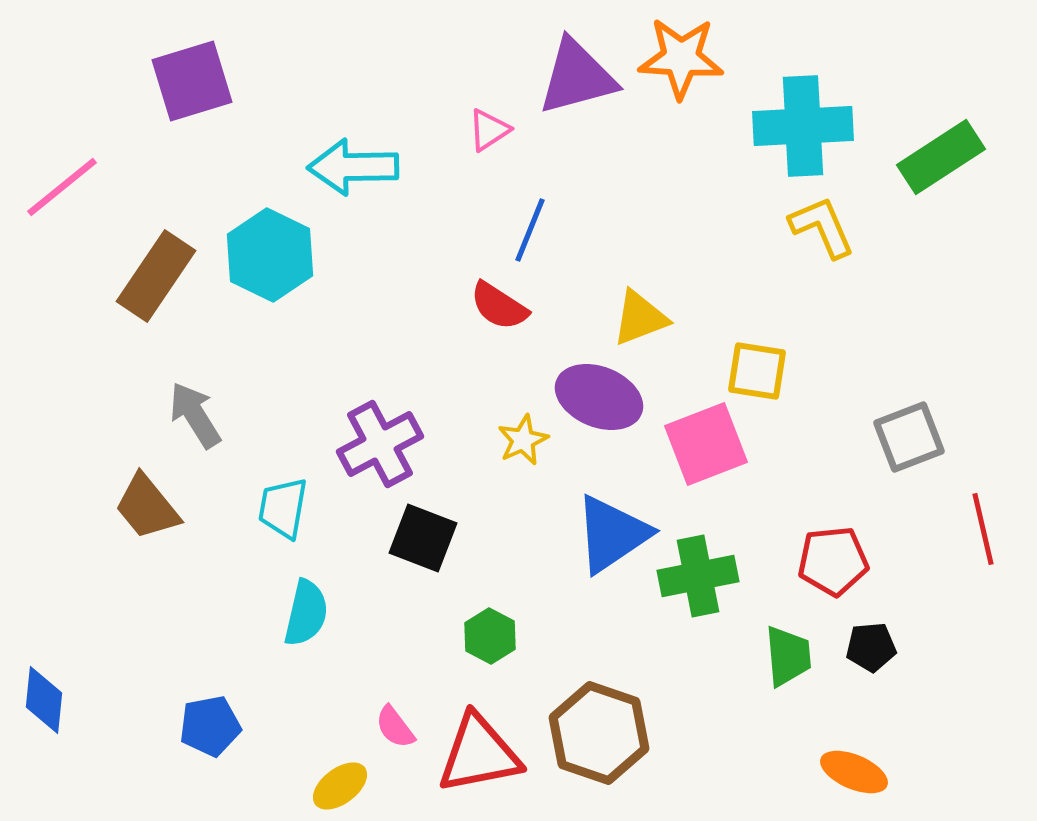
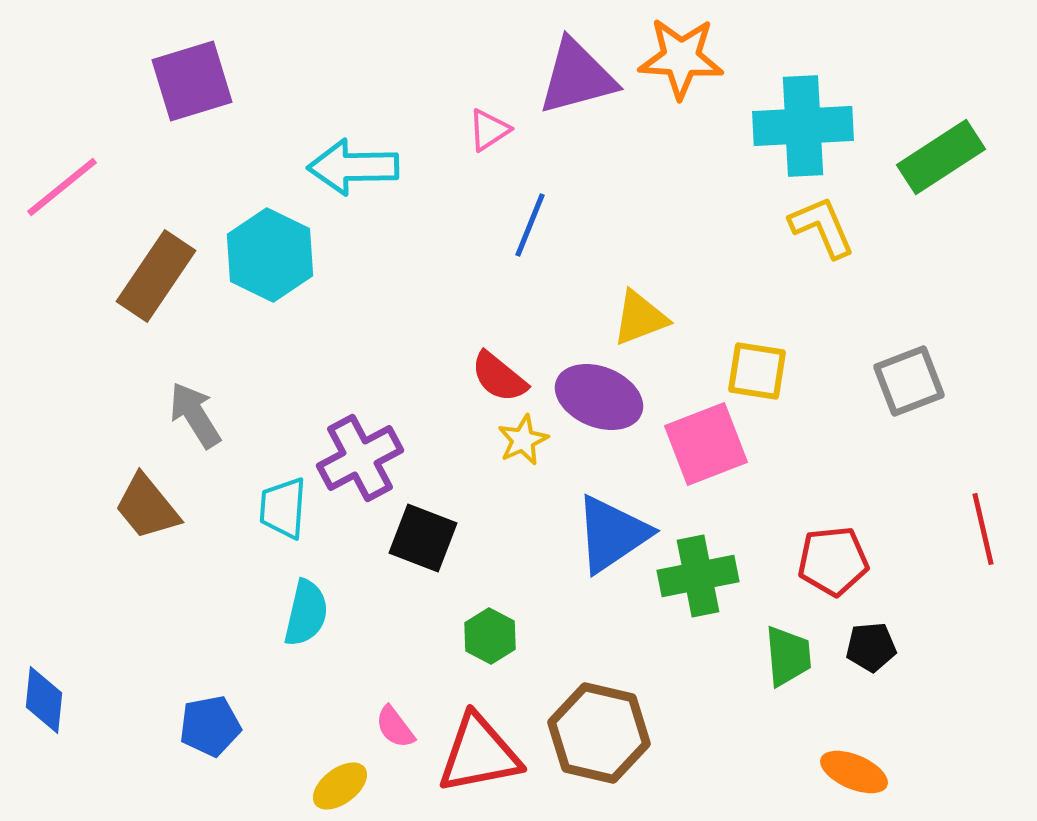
blue line: moved 5 px up
red semicircle: moved 71 px down; rotated 6 degrees clockwise
gray square: moved 56 px up
purple cross: moved 20 px left, 14 px down
cyan trapezoid: rotated 6 degrees counterclockwise
brown hexagon: rotated 6 degrees counterclockwise
